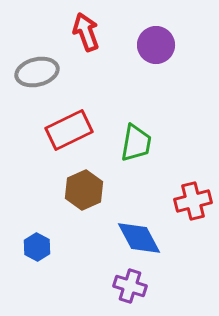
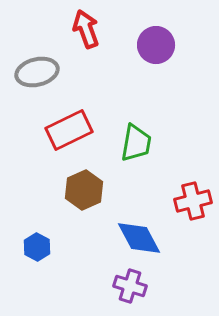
red arrow: moved 3 px up
